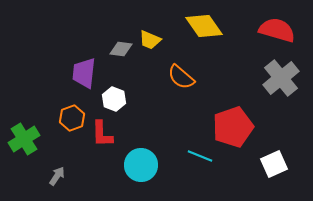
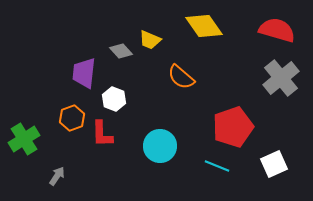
gray diamond: moved 2 px down; rotated 40 degrees clockwise
cyan line: moved 17 px right, 10 px down
cyan circle: moved 19 px right, 19 px up
